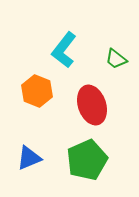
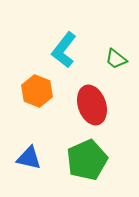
blue triangle: rotated 36 degrees clockwise
